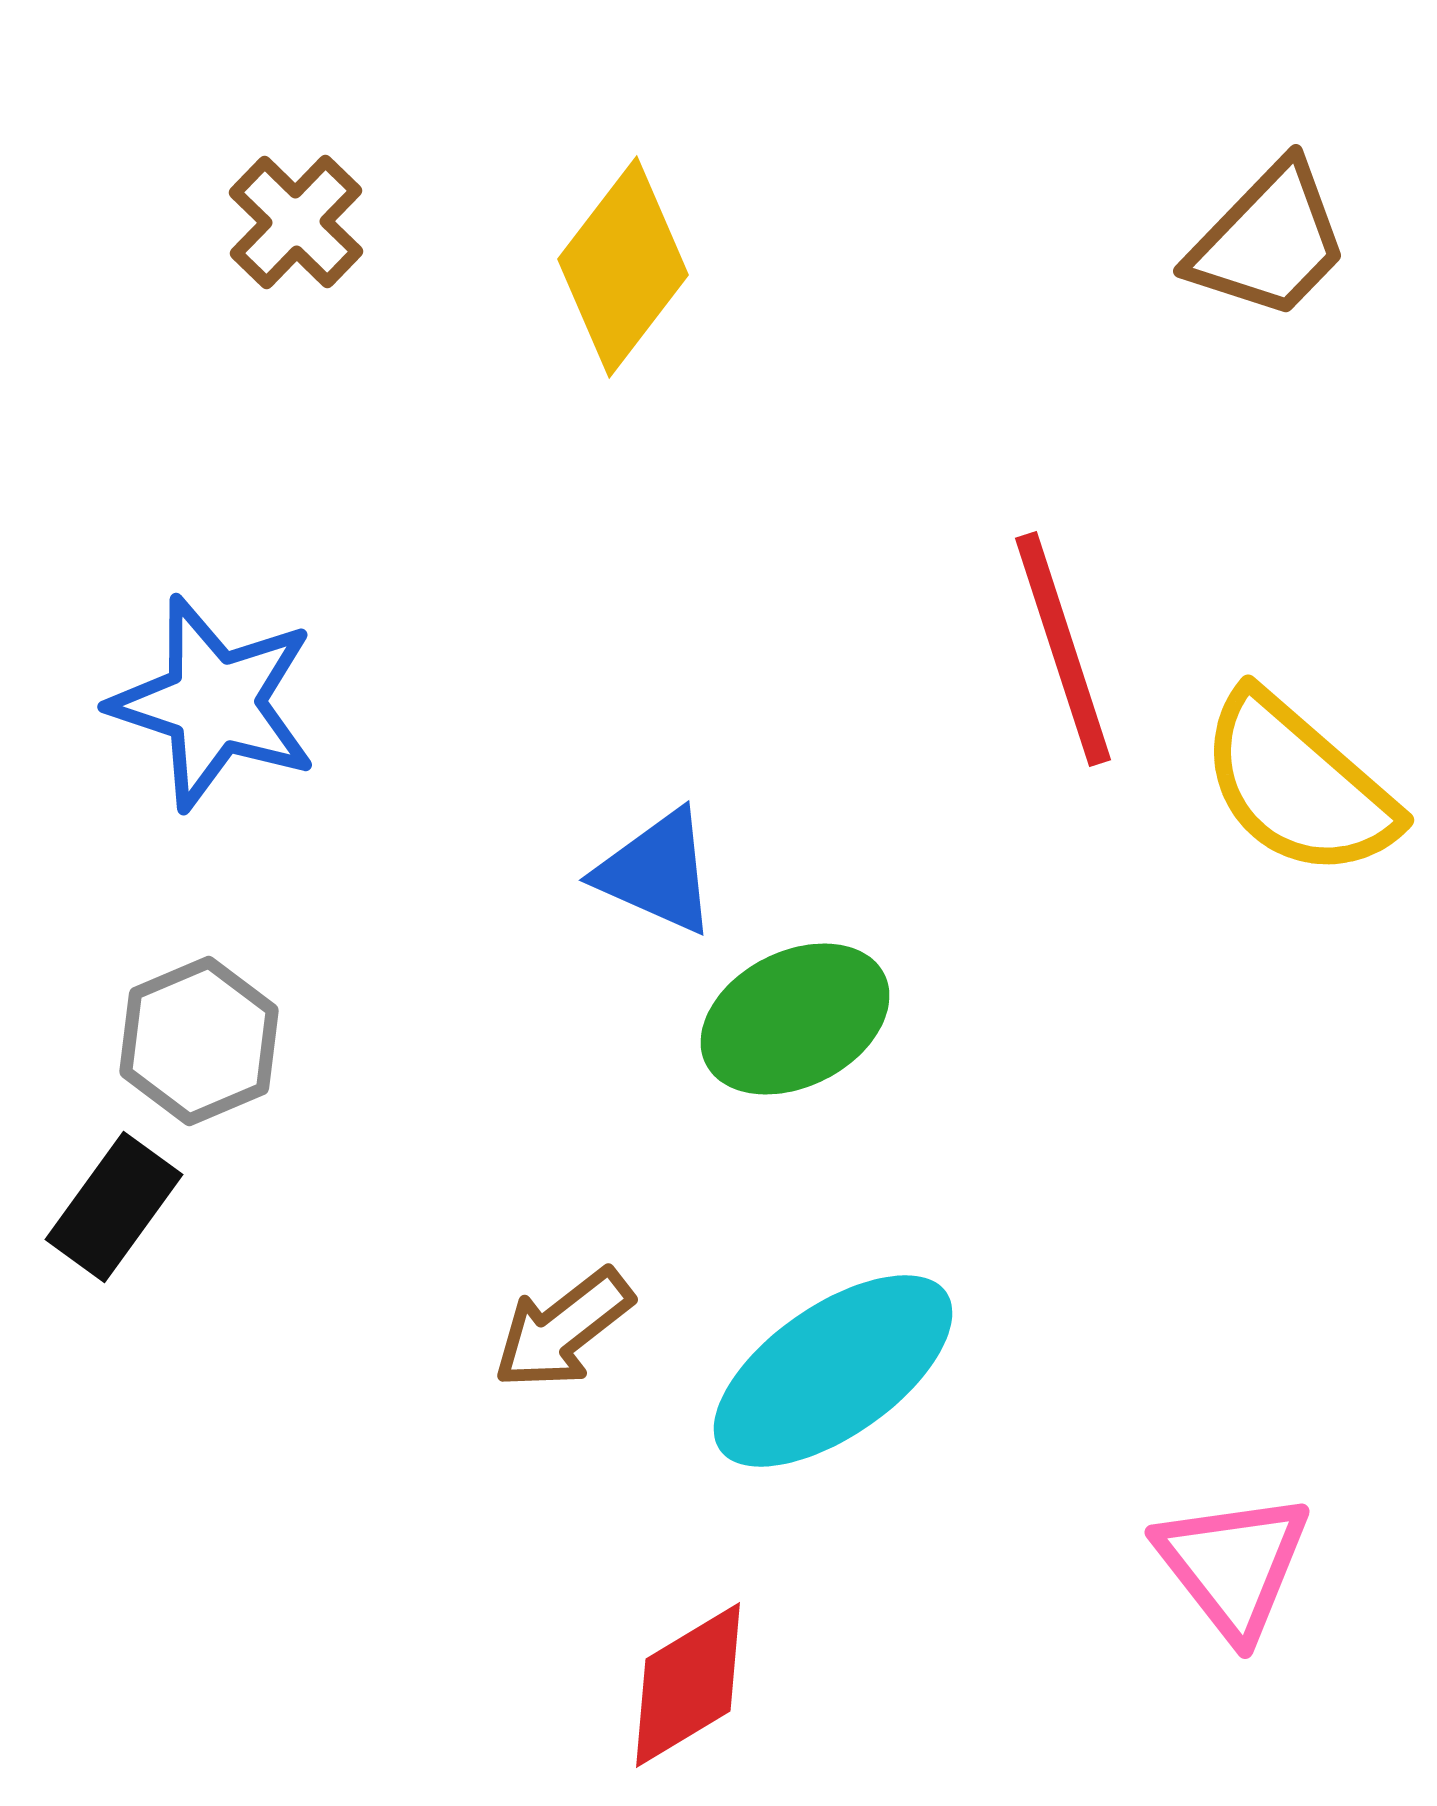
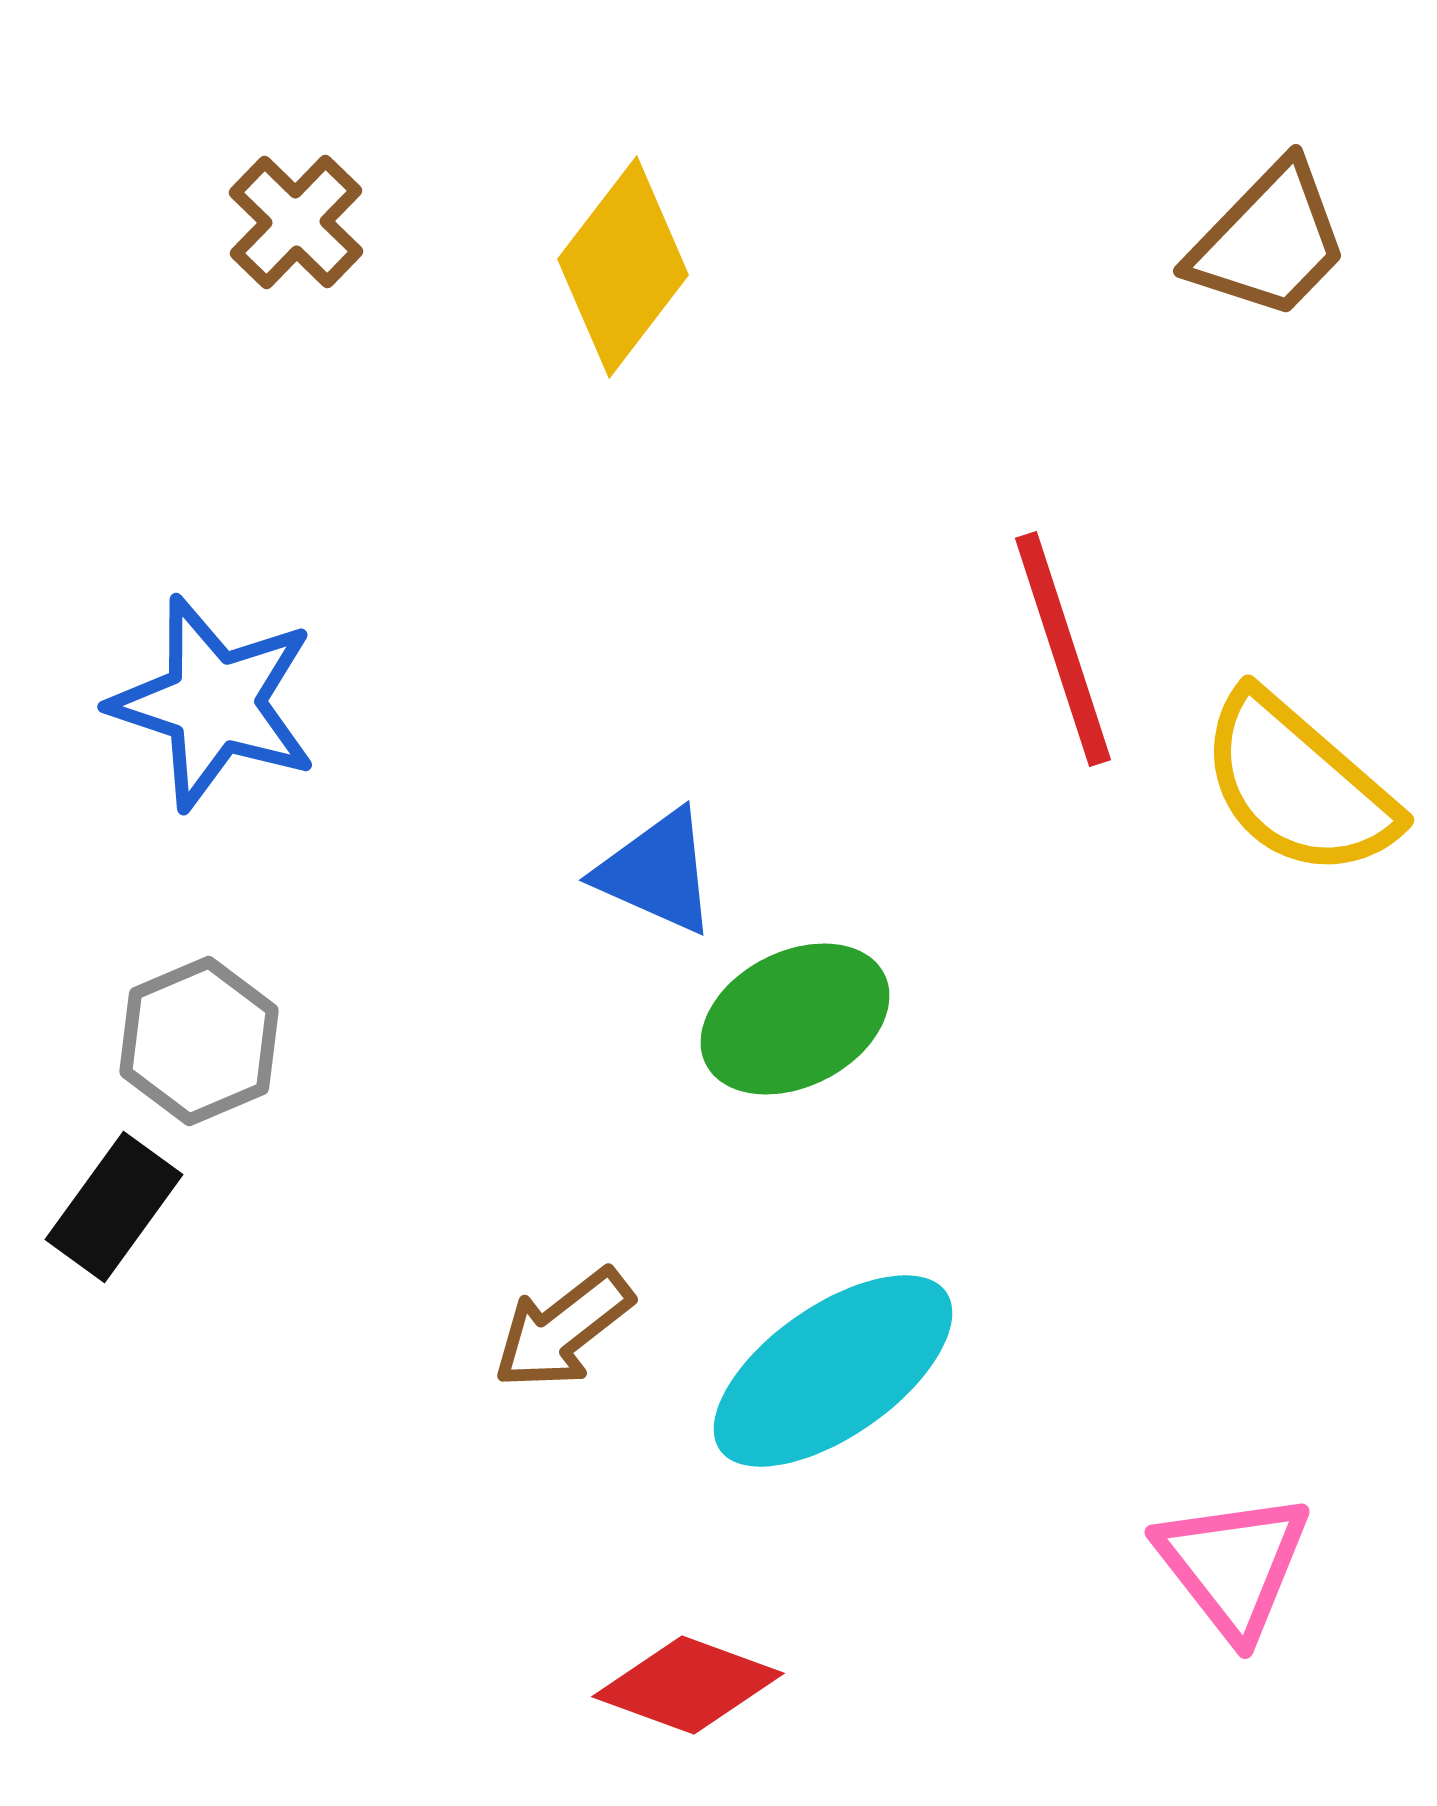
red diamond: rotated 51 degrees clockwise
